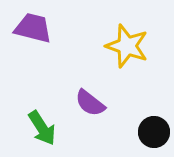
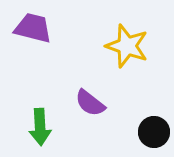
green arrow: moved 2 px left, 1 px up; rotated 30 degrees clockwise
